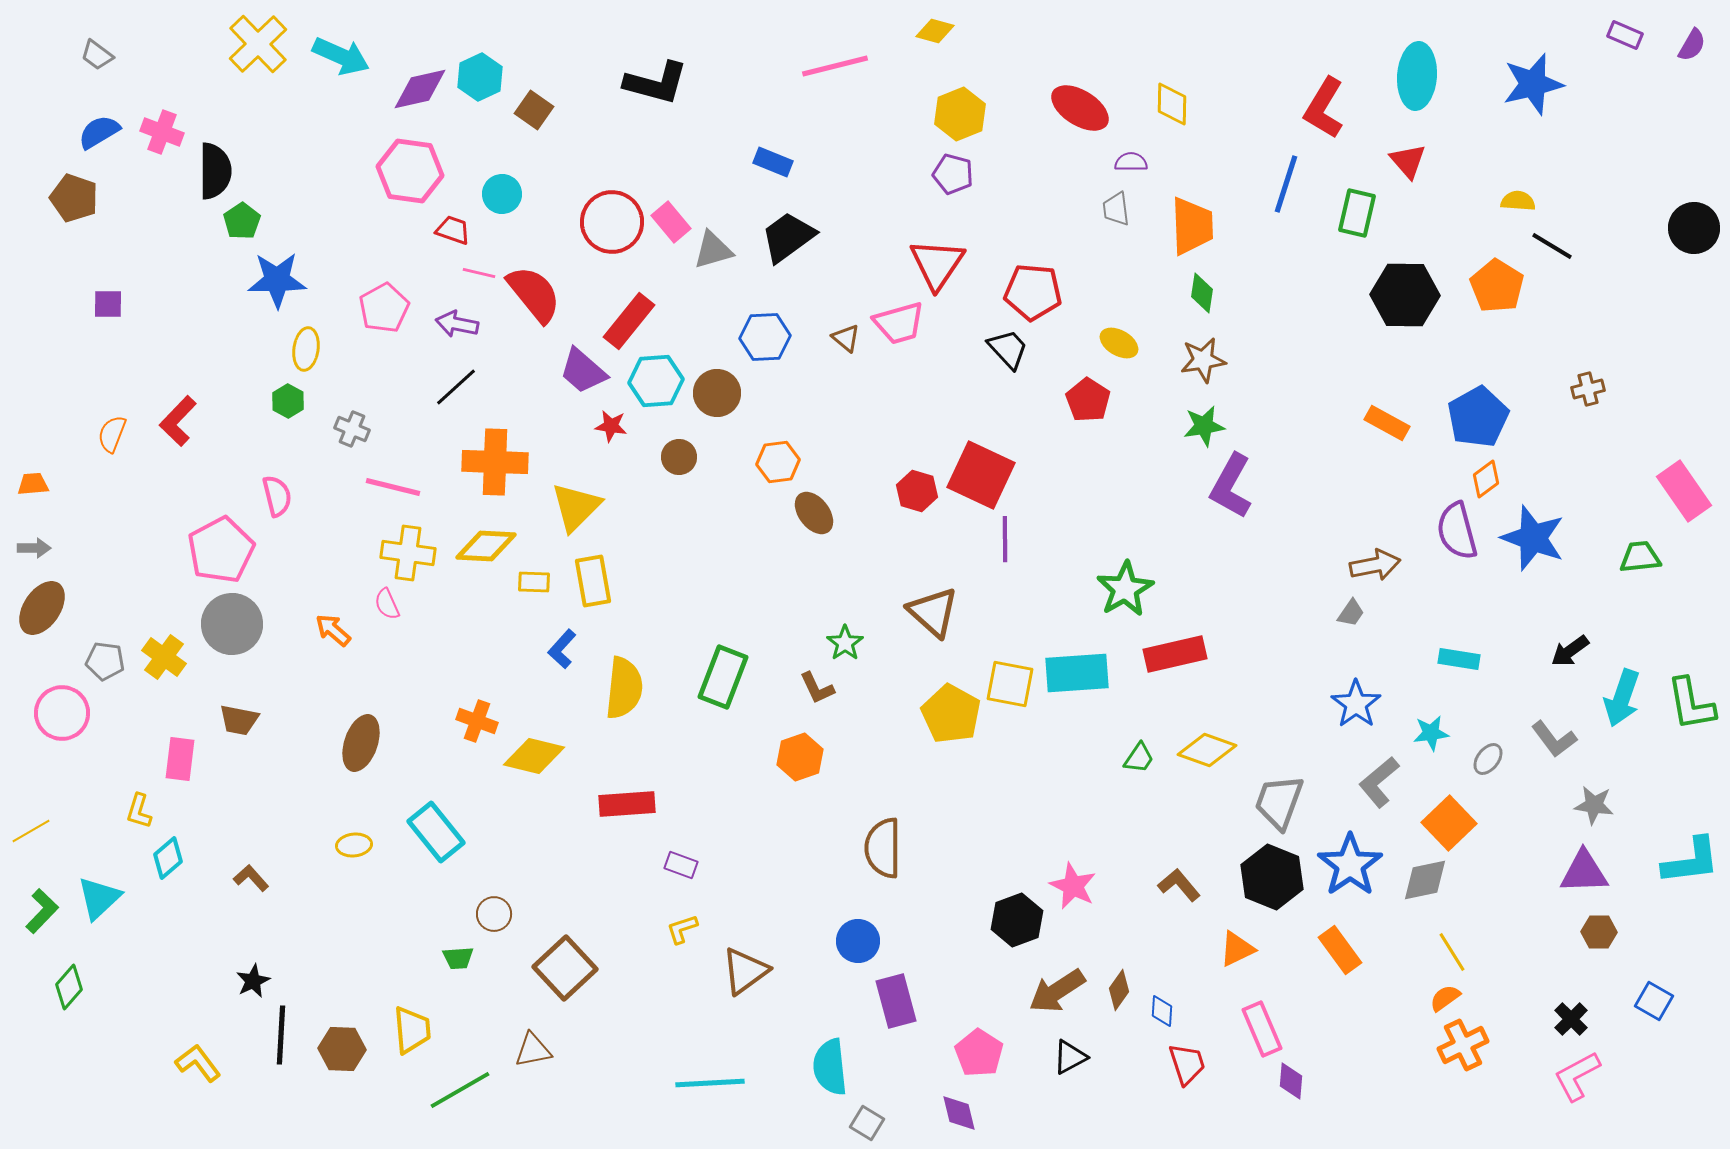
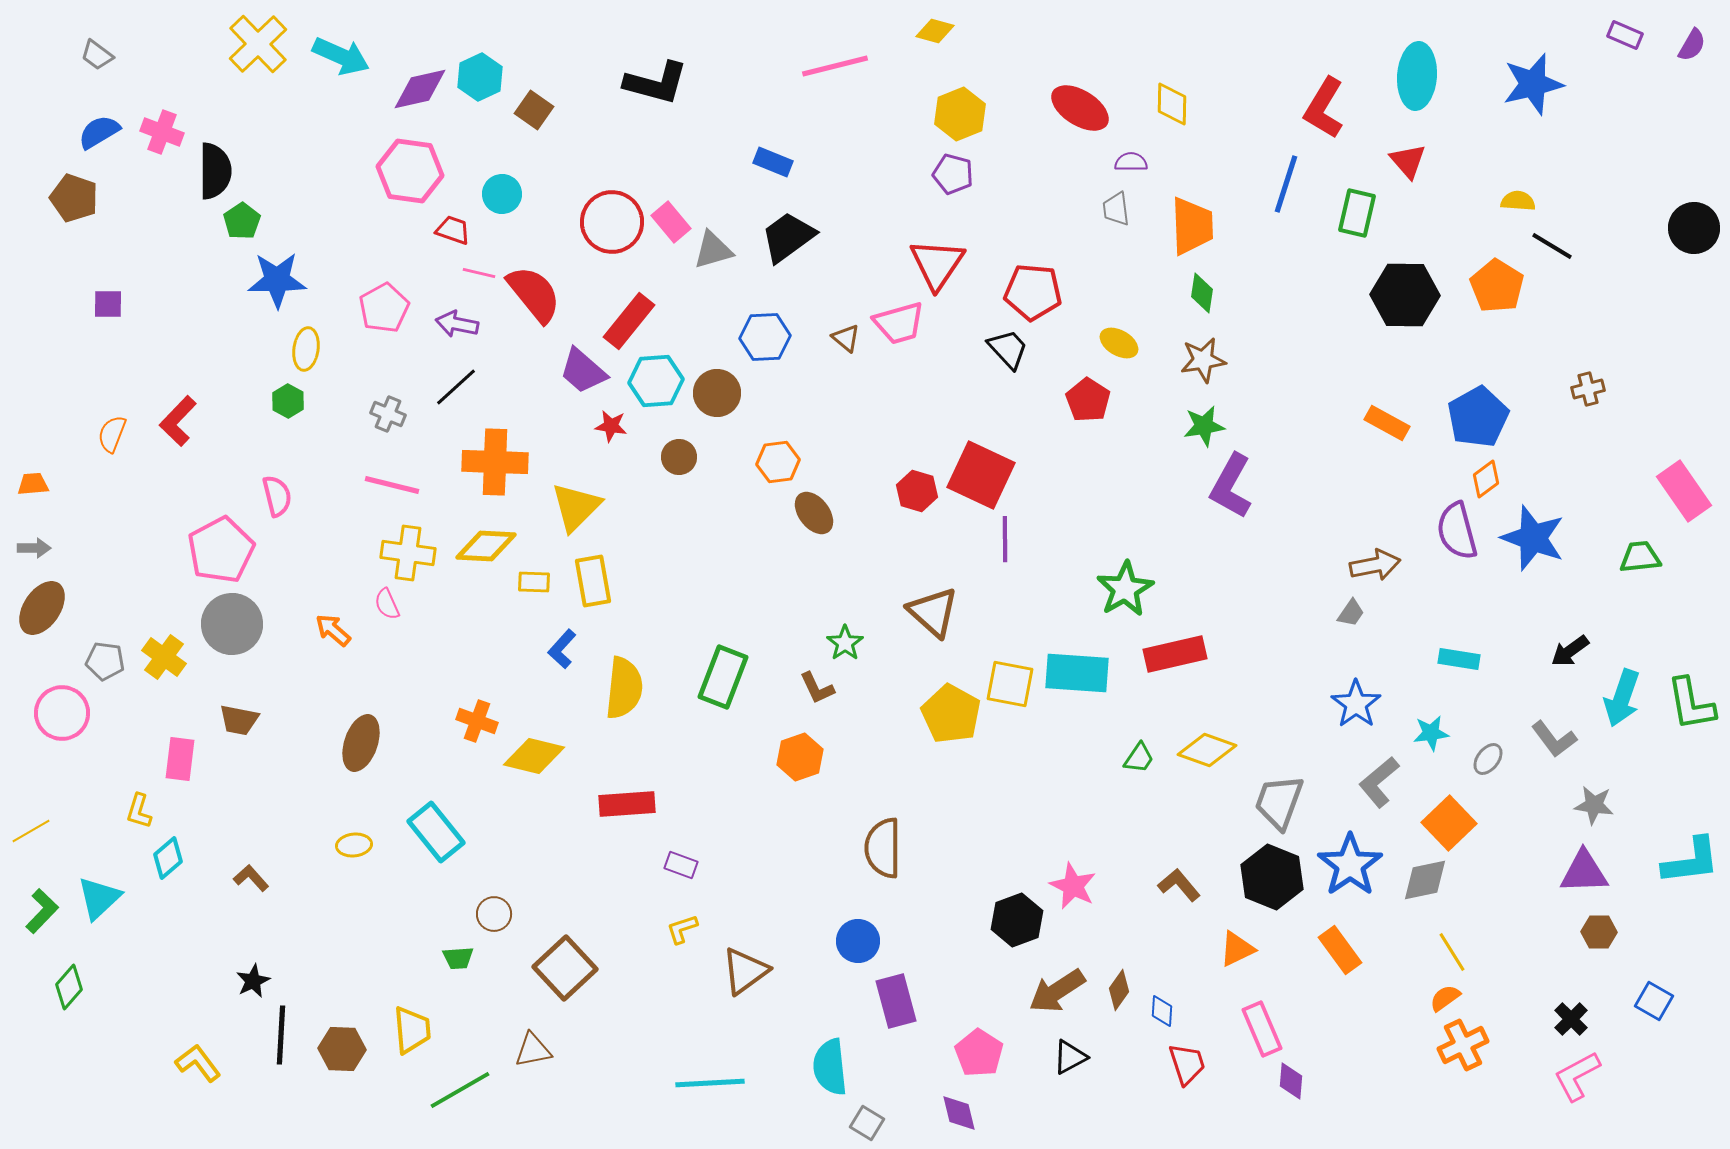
gray cross at (352, 429): moved 36 px right, 15 px up
pink line at (393, 487): moved 1 px left, 2 px up
cyan rectangle at (1077, 673): rotated 8 degrees clockwise
